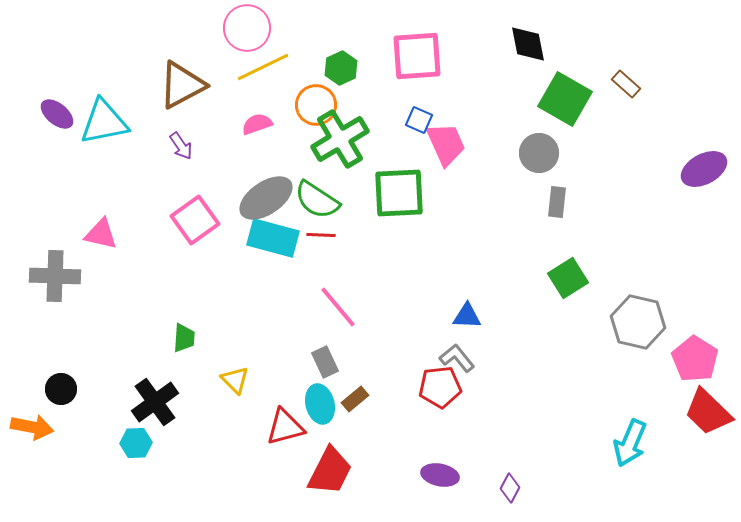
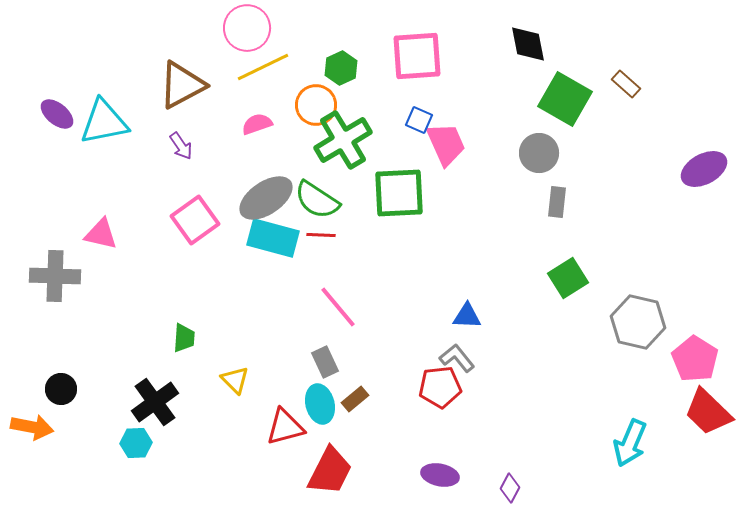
green cross at (340, 139): moved 3 px right, 1 px down
